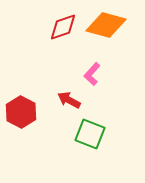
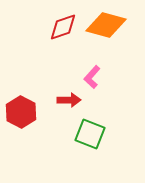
pink L-shape: moved 3 px down
red arrow: rotated 150 degrees clockwise
